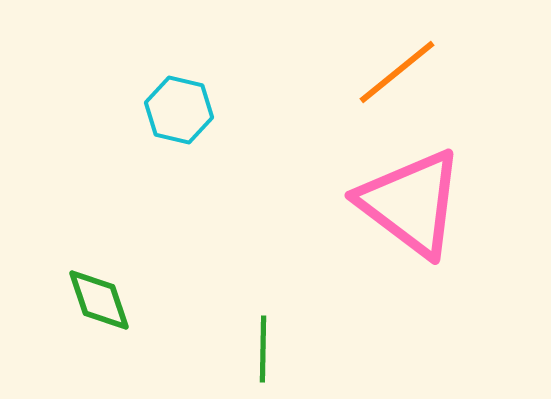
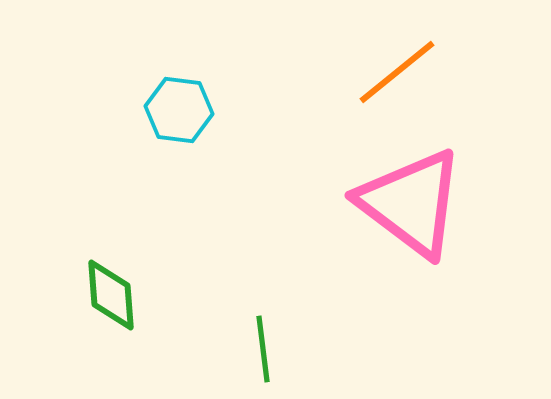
cyan hexagon: rotated 6 degrees counterclockwise
green diamond: moved 12 px right, 5 px up; rotated 14 degrees clockwise
green line: rotated 8 degrees counterclockwise
